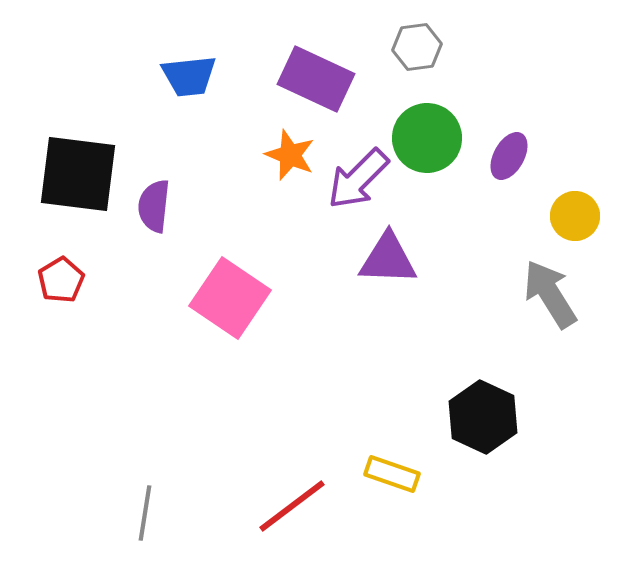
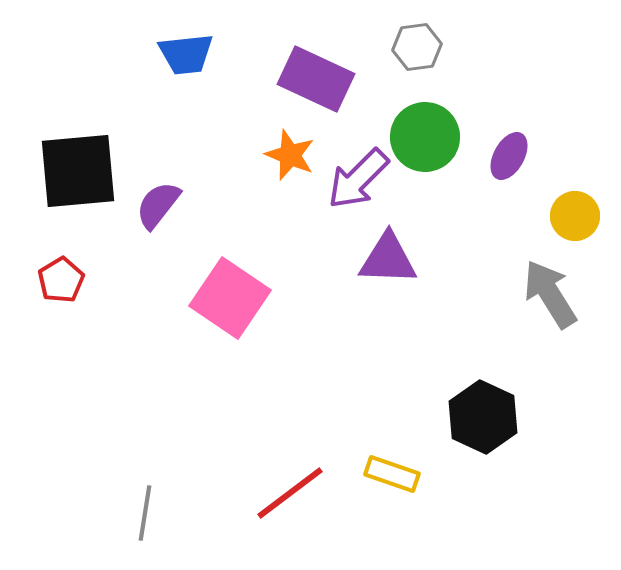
blue trapezoid: moved 3 px left, 22 px up
green circle: moved 2 px left, 1 px up
black square: moved 3 px up; rotated 12 degrees counterclockwise
purple semicircle: moved 4 px right, 1 px up; rotated 32 degrees clockwise
red line: moved 2 px left, 13 px up
